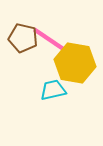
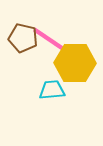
yellow hexagon: rotated 9 degrees counterclockwise
cyan trapezoid: moved 1 px left; rotated 8 degrees clockwise
